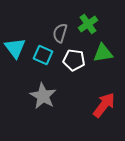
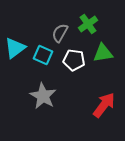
gray semicircle: rotated 12 degrees clockwise
cyan triangle: rotated 30 degrees clockwise
